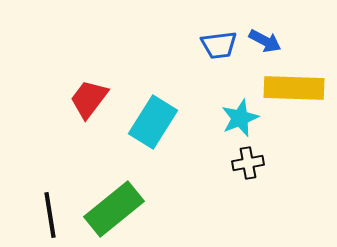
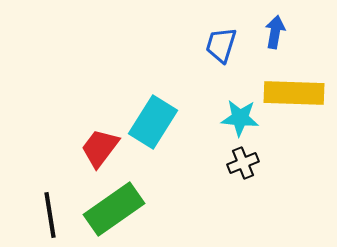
blue arrow: moved 10 px right, 9 px up; rotated 108 degrees counterclockwise
blue trapezoid: moved 2 px right; rotated 114 degrees clockwise
yellow rectangle: moved 5 px down
red trapezoid: moved 11 px right, 49 px down
cyan star: rotated 27 degrees clockwise
black cross: moved 5 px left; rotated 12 degrees counterclockwise
green rectangle: rotated 4 degrees clockwise
